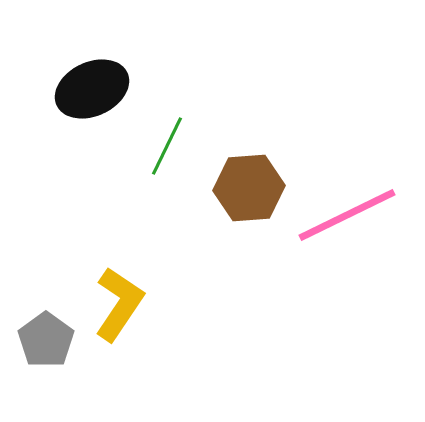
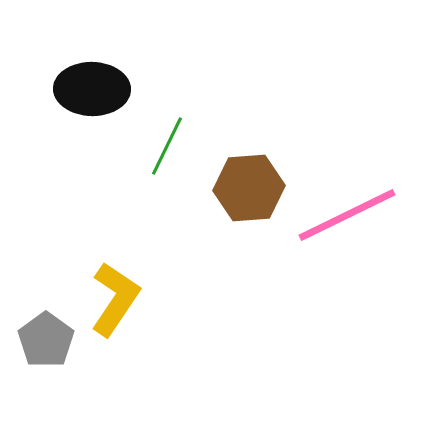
black ellipse: rotated 26 degrees clockwise
yellow L-shape: moved 4 px left, 5 px up
